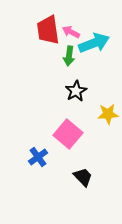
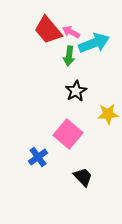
red trapezoid: rotated 32 degrees counterclockwise
